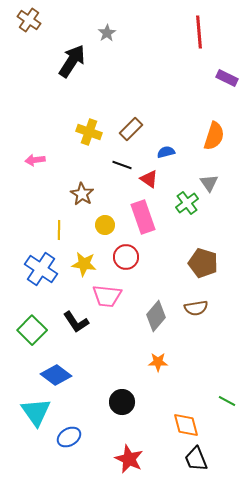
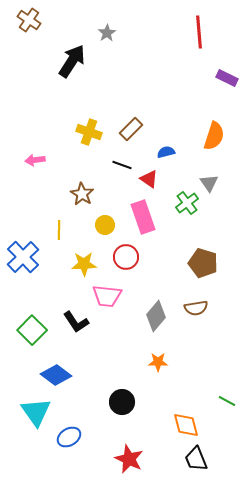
yellow star: rotated 10 degrees counterclockwise
blue cross: moved 18 px left, 12 px up; rotated 12 degrees clockwise
